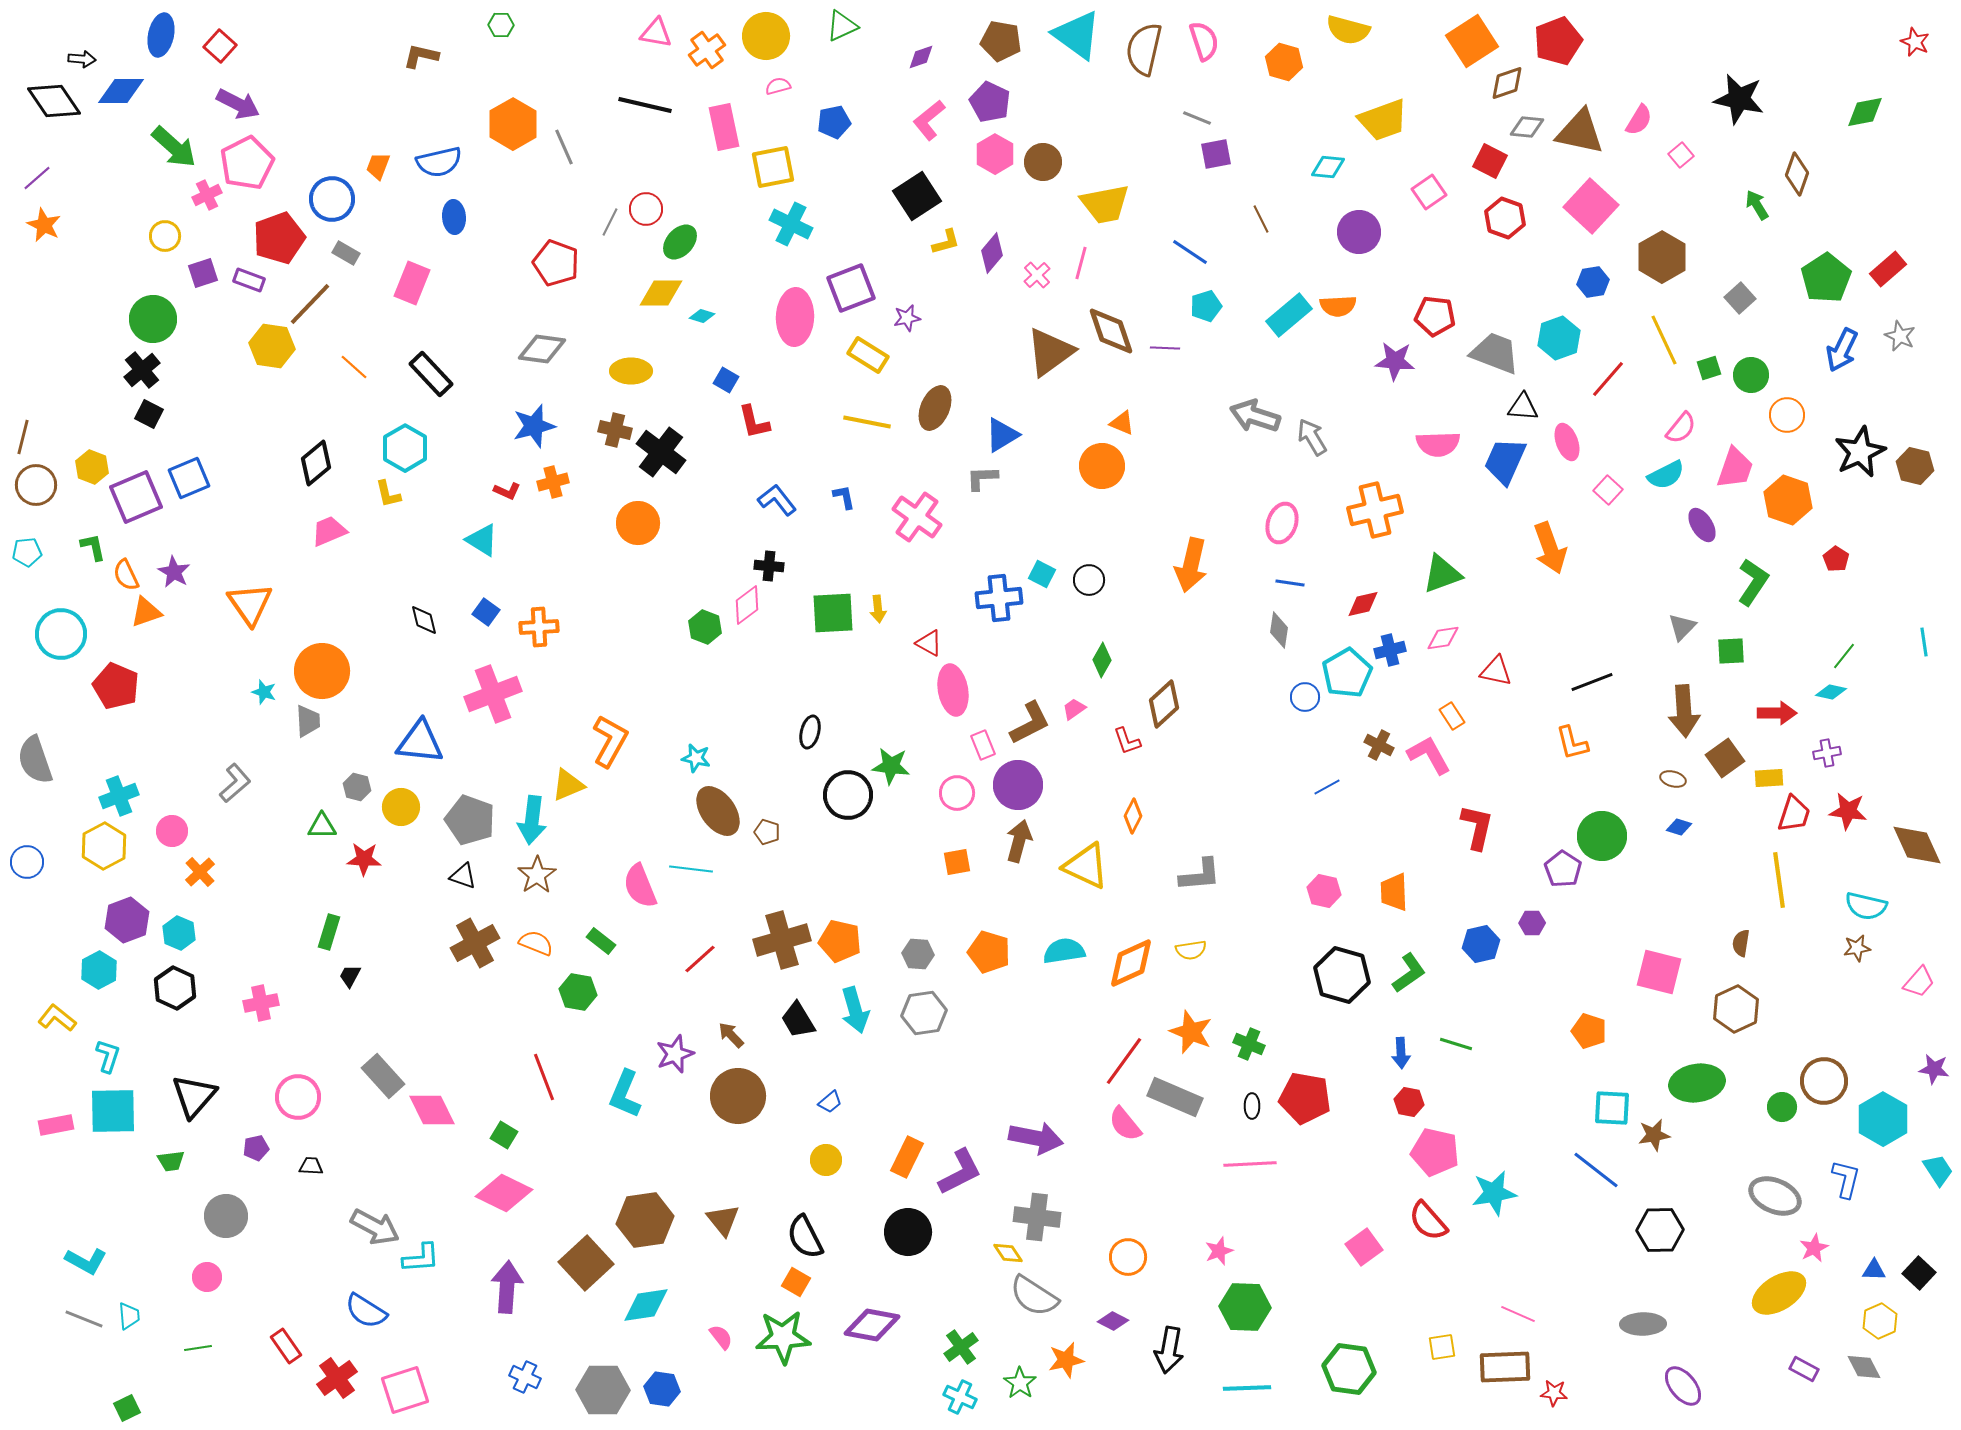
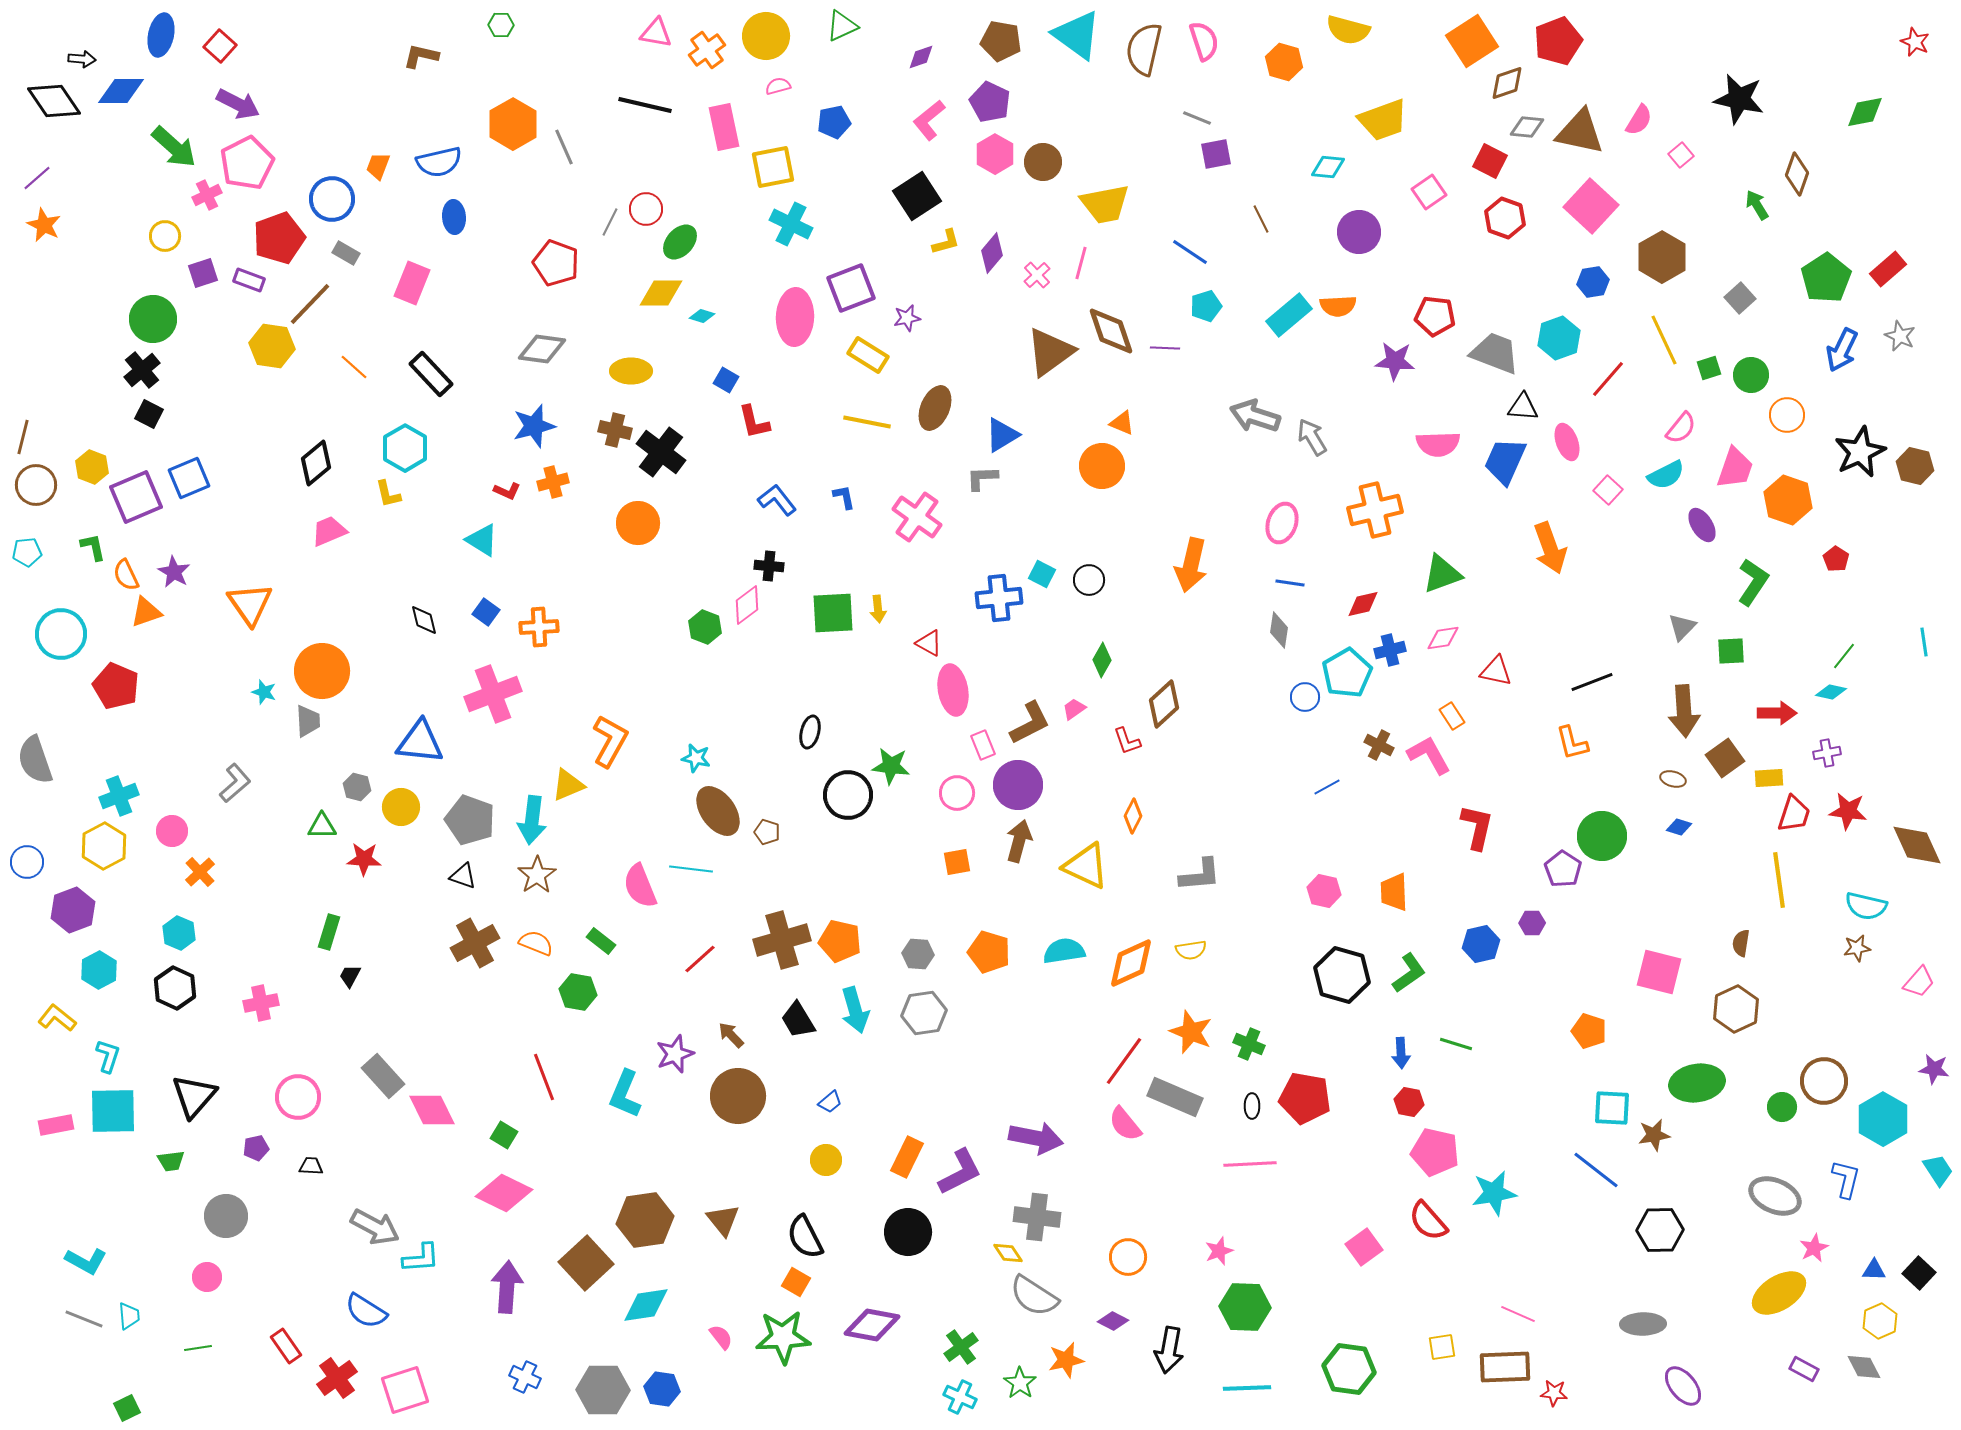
purple hexagon at (127, 920): moved 54 px left, 10 px up
